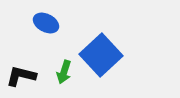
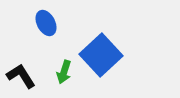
blue ellipse: rotated 35 degrees clockwise
black L-shape: rotated 44 degrees clockwise
